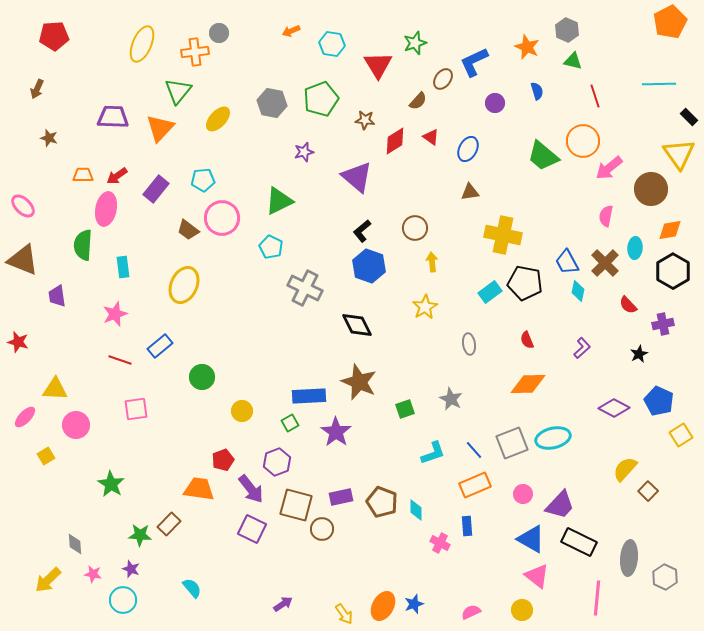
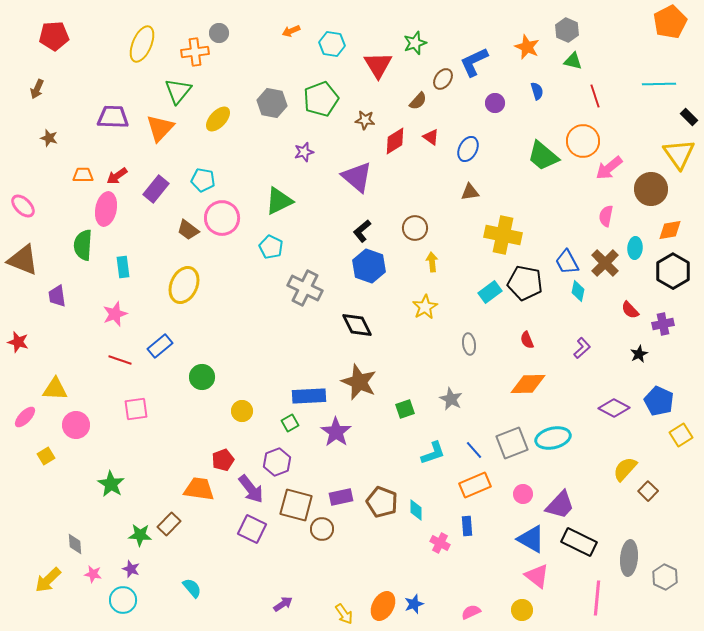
cyan pentagon at (203, 180): rotated 15 degrees clockwise
red semicircle at (628, 305): moved 2 px right, 5 px down
